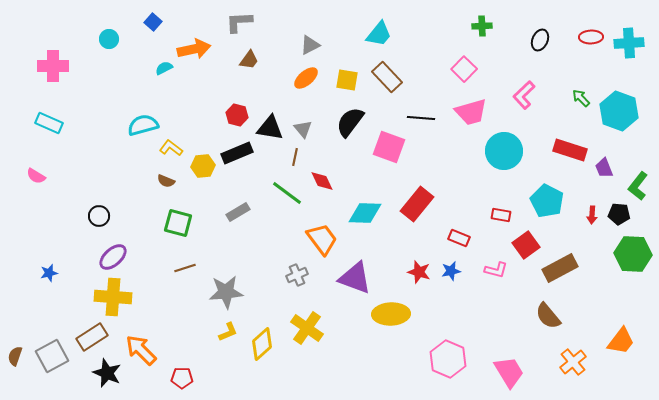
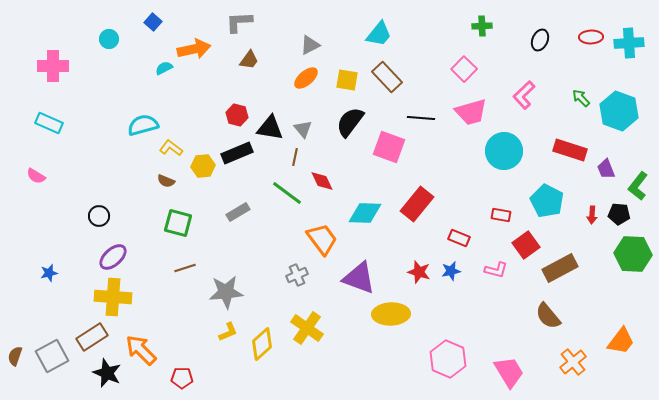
purple trapezoid at (604, 168): moved 2 px right, 1 px down
purple triangle at (355, 278): moved 4 px right
